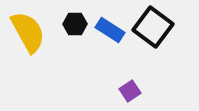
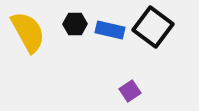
blue rectangle: rotated 20 degrees counterclockwise
